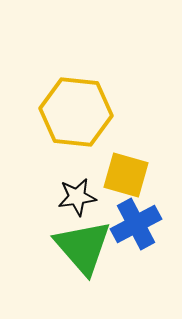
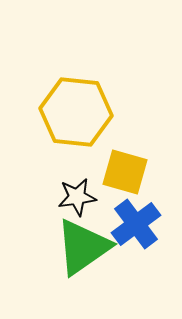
yellow square: moved 1 px left, 3 px up
blue cross: rotated 9 degrees counterclockwise
green triangle: rotated 36 degrees clockwise
